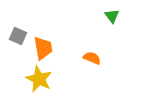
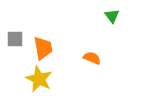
gray square: moved 3 px left, 3 px down; rotated 24 degrees counterclockwise
